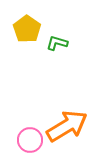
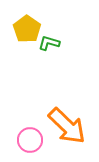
green L-shape: moved 8 px left
orange arrow: rotated 75 degrees clockwise
